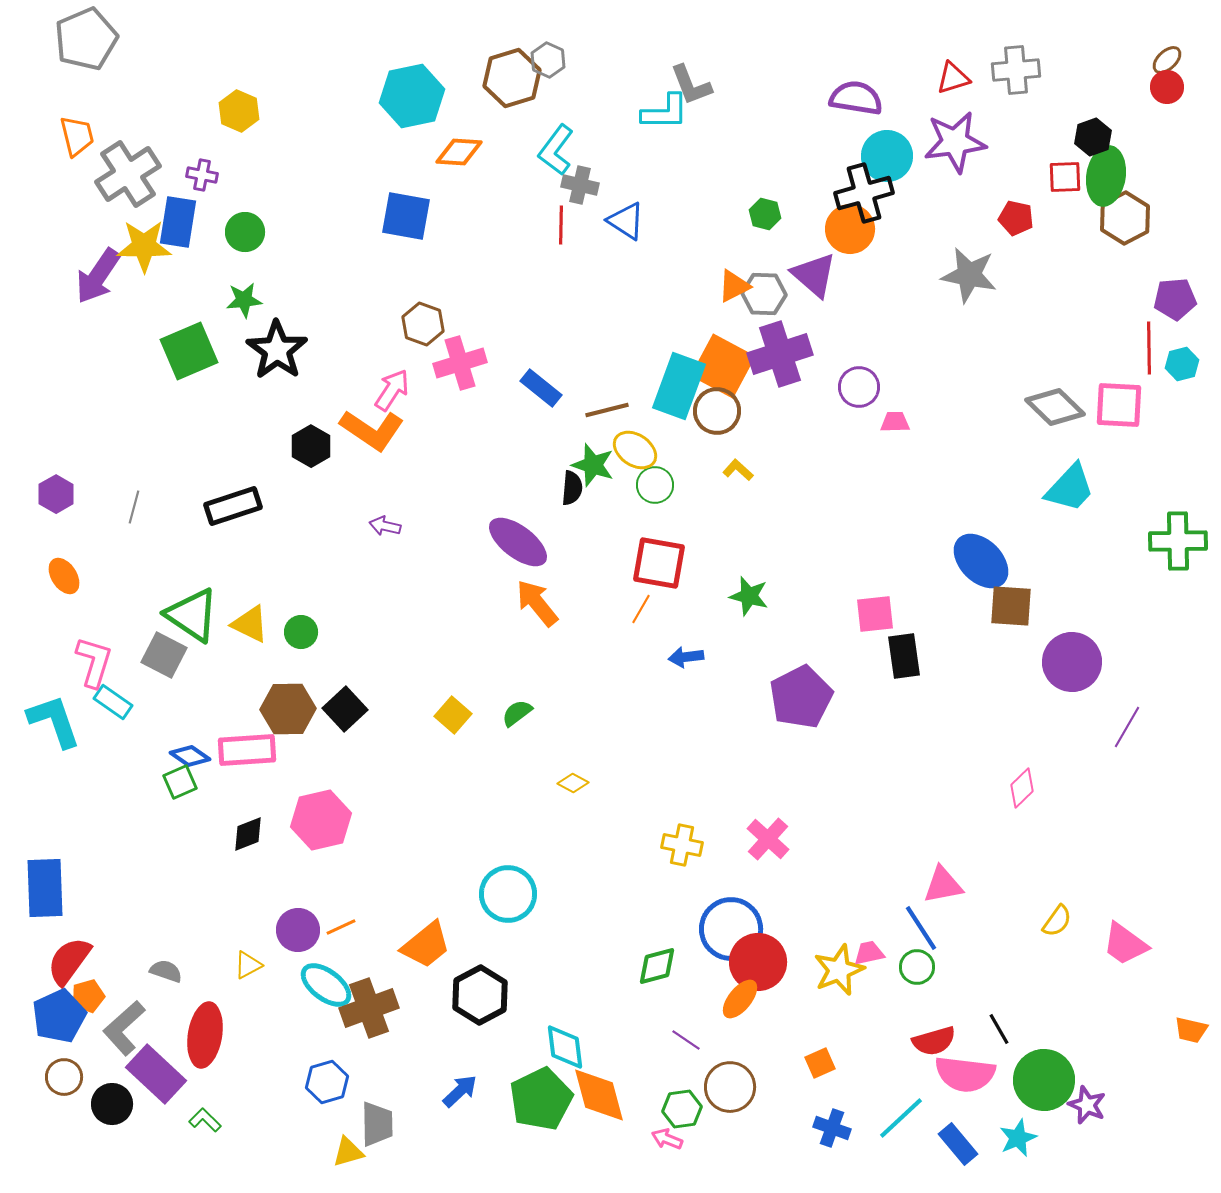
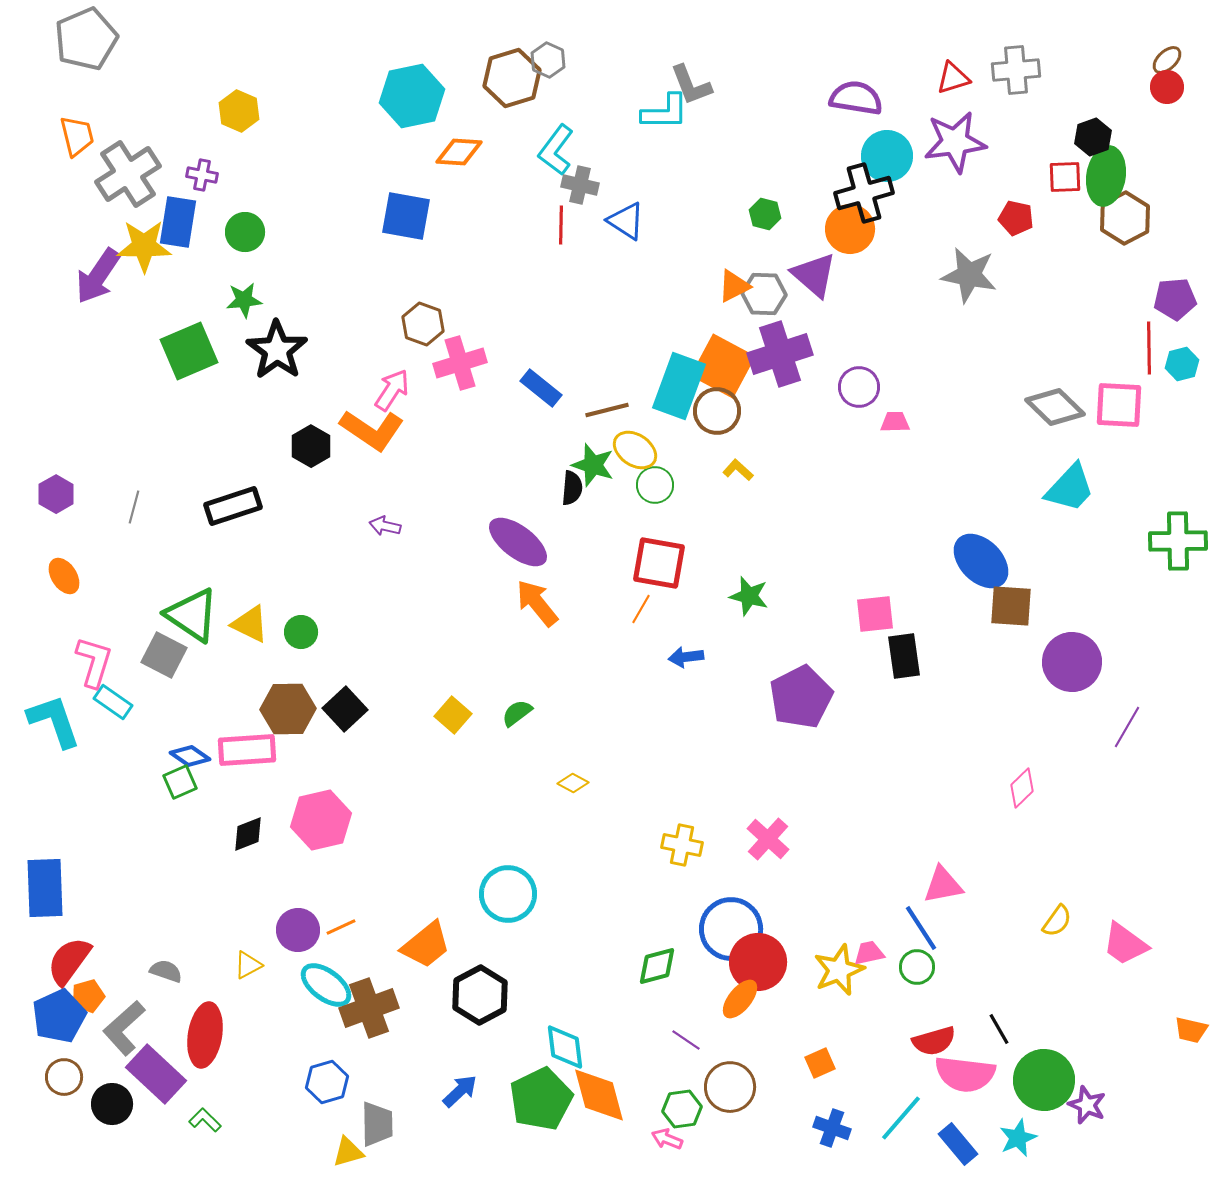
cyan line at (901, 1118): rotated 6 degrees counterclockwise
